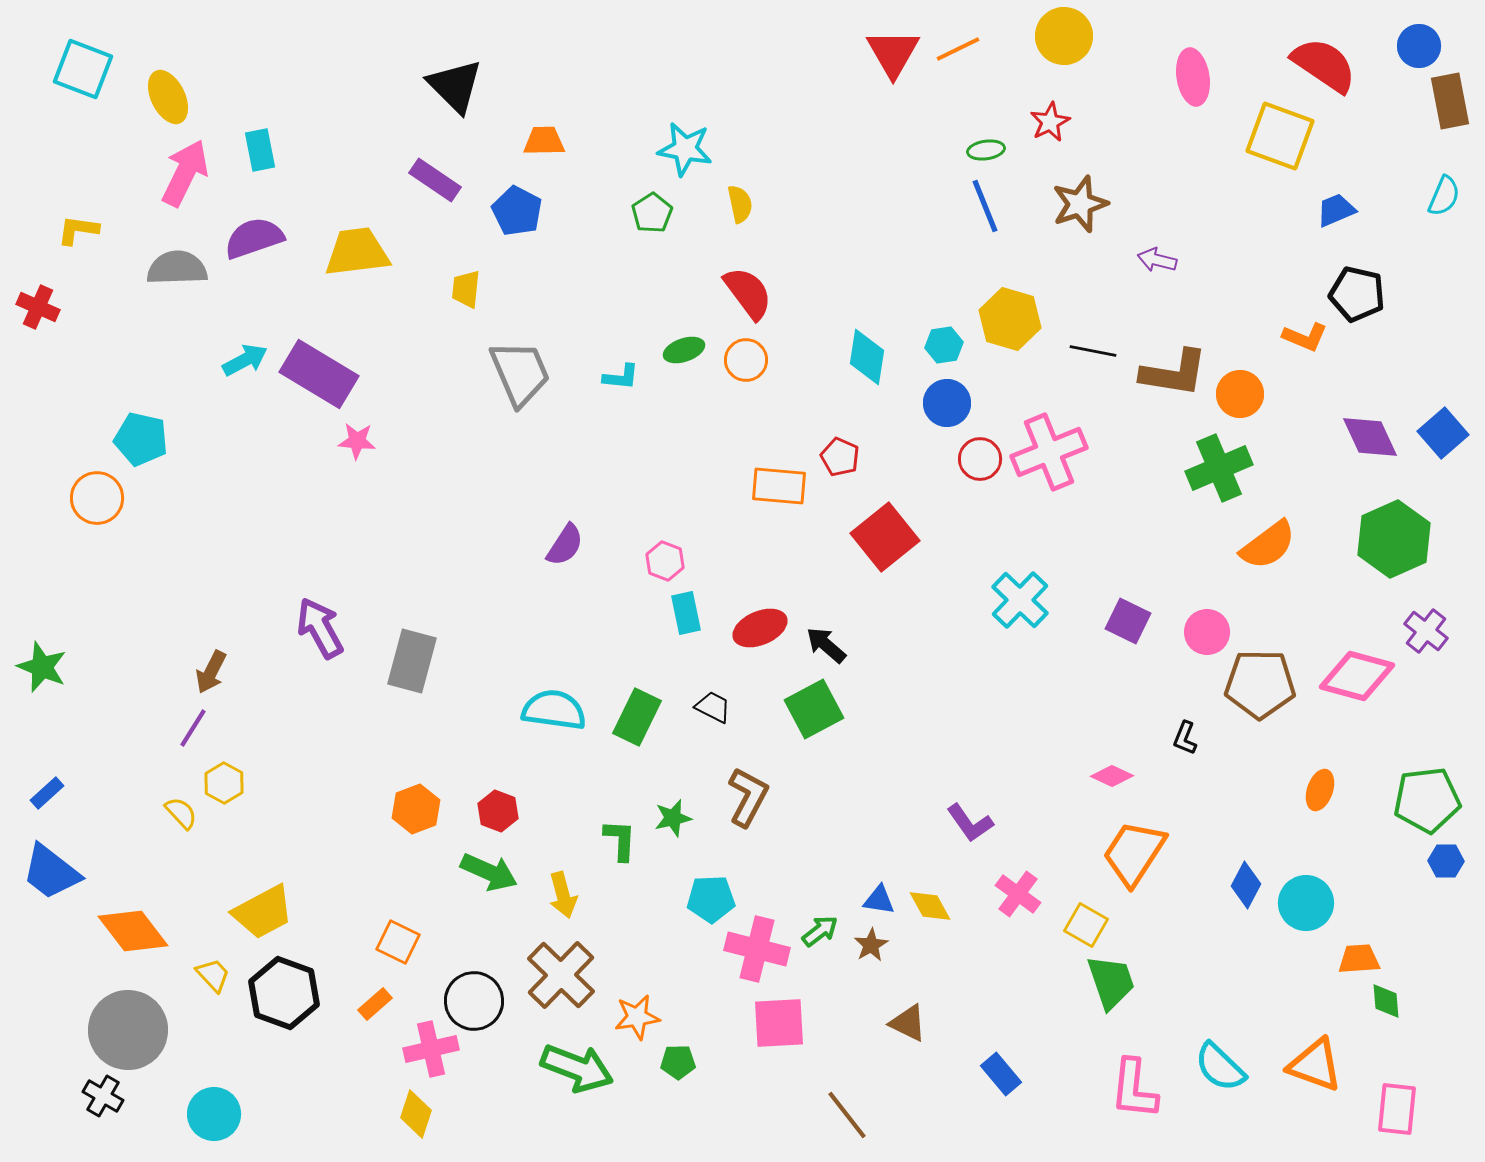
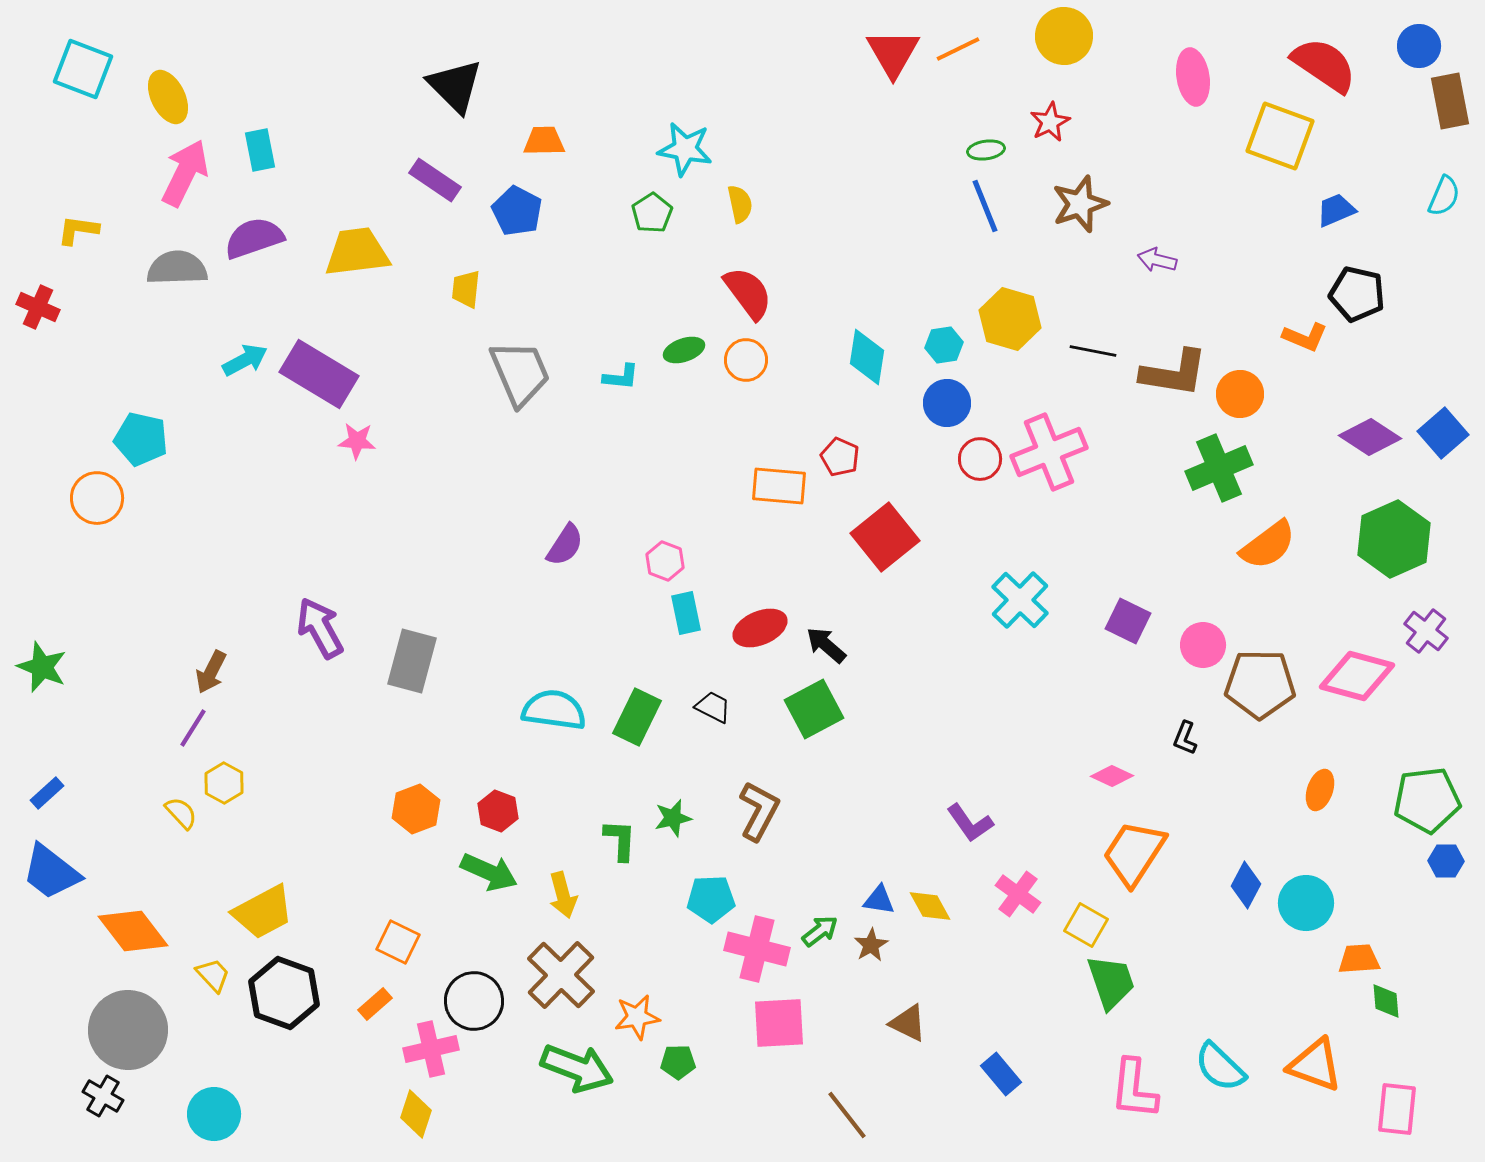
purple diamond at (1370, 437): rotated 32 degrees counterclockwise
pink circle at (1207, 632): moved 4 px left, 13 px down
brown L-shape at (748, 797): moved 11 px right, 14 px down
